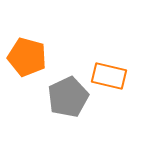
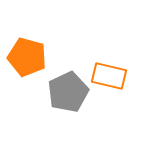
gray pentagon: moved 5 px up
